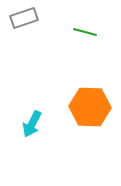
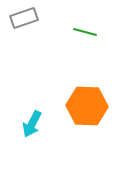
orange hexagon: moved 3 px left, 1 px up
